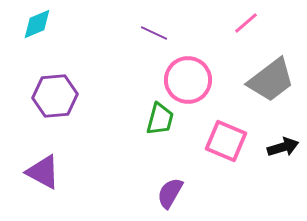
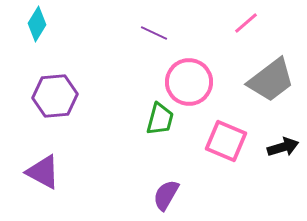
cyan diamond: rotated 36 degrees counterclockwise
pink circle: moved 1 px right, 2 px down
purple semicircle: moved 4 px left, 2 px down
